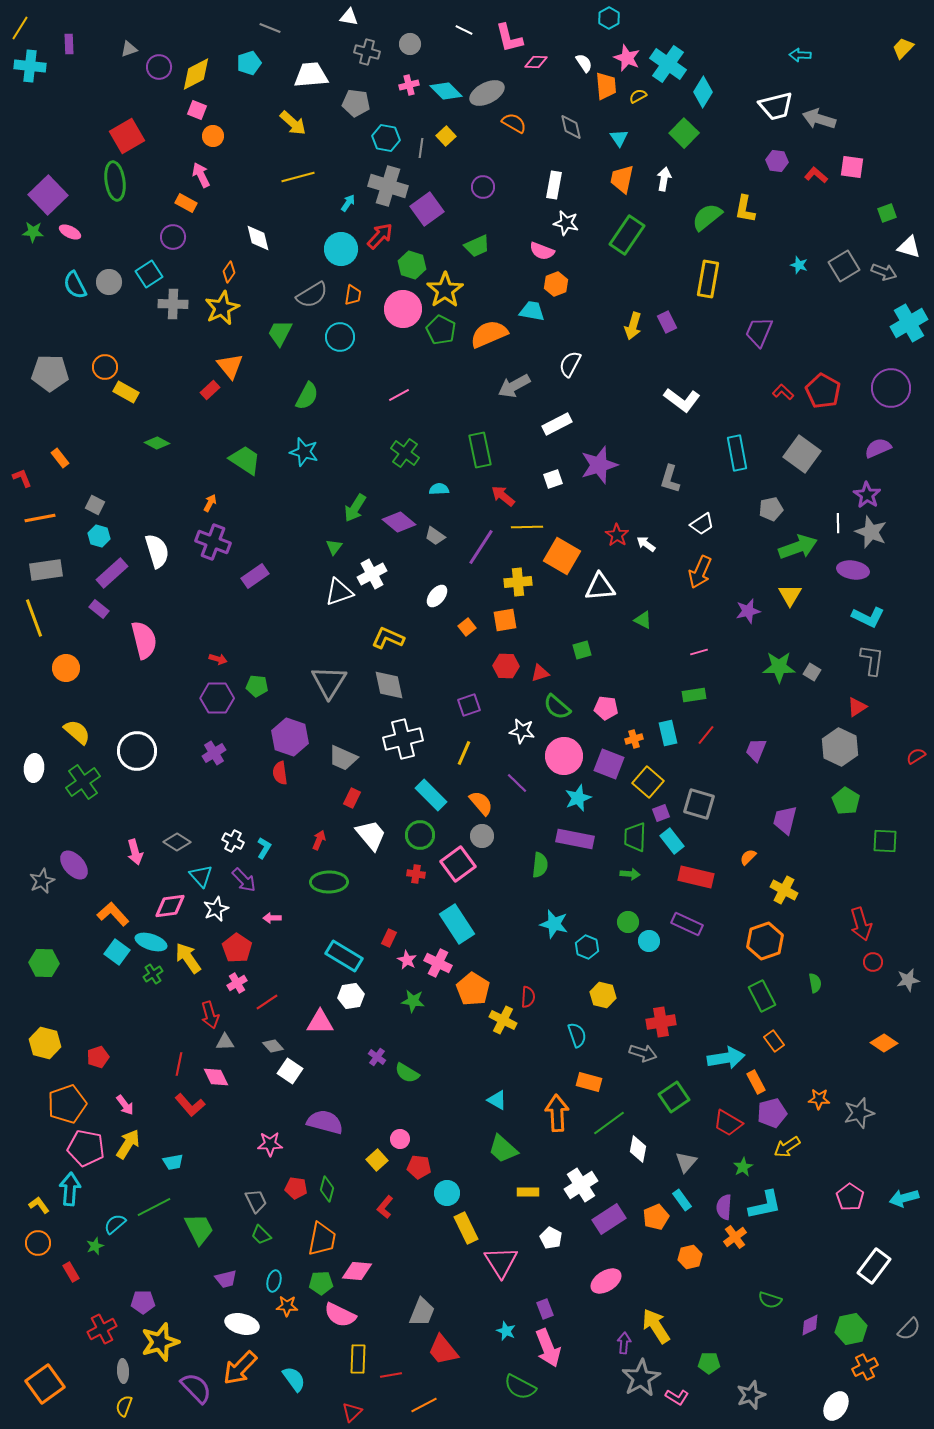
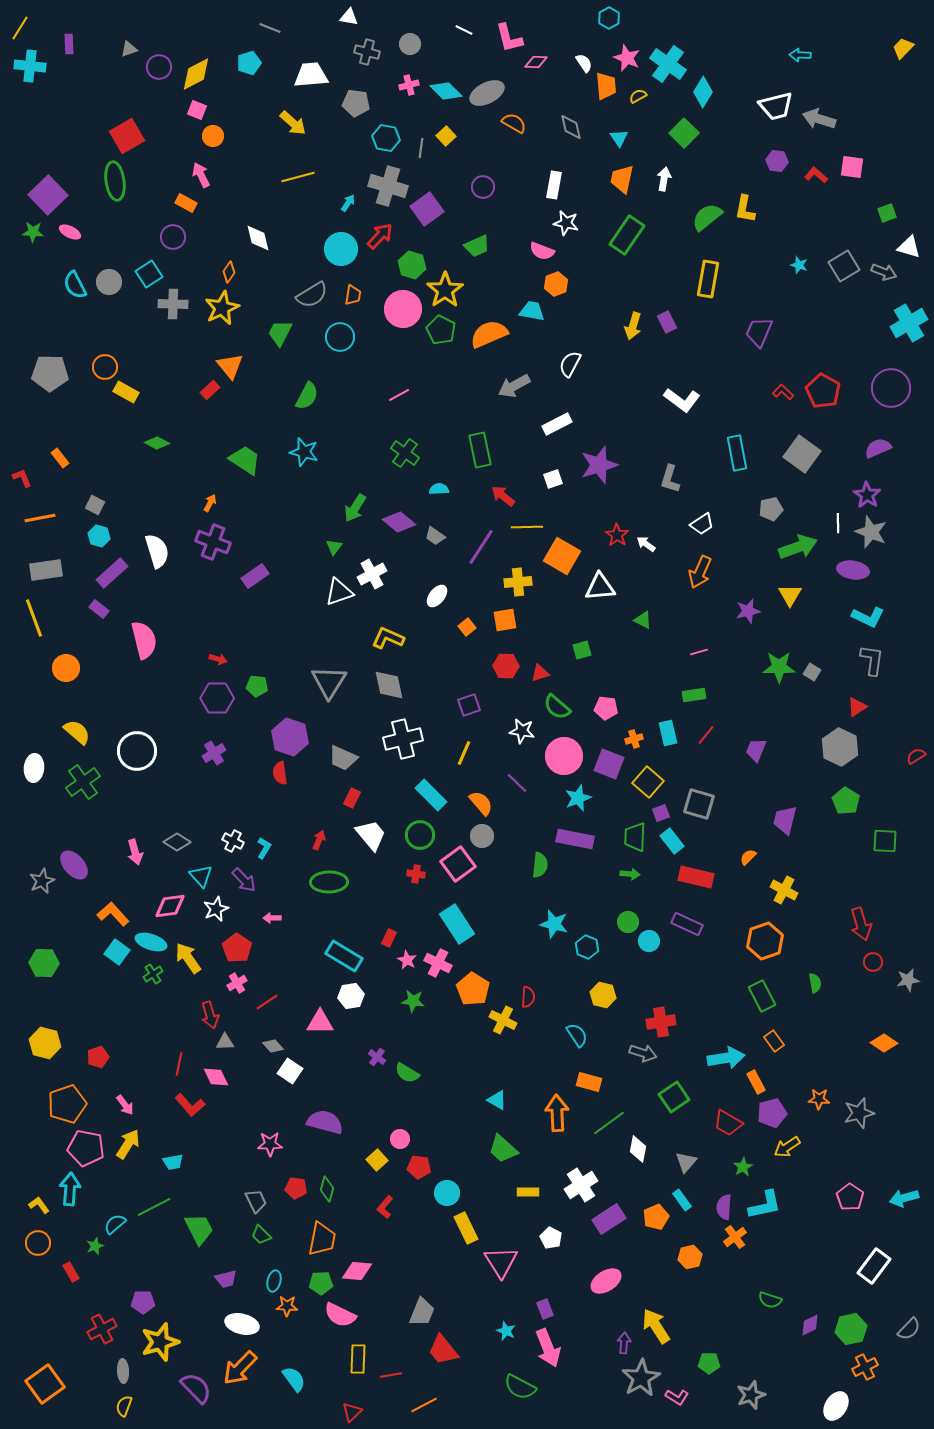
cyan semicircle at (577, 1035): rotated 15 degrees counterclockwise
